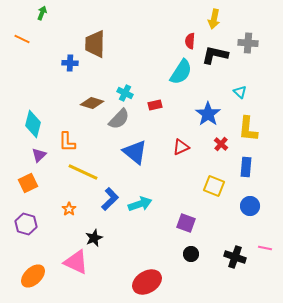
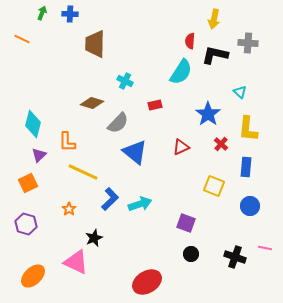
blue cross: moved 49 px up
cyan cross: moved 12 px up
gray semicircle: moved 1 px left, 4 px down
